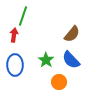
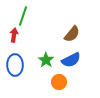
blue semicircle: rotated 72 degrees counterclockwise
